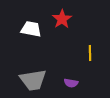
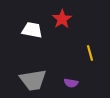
white trapezoid: moved 1 px right, 1 px down
yellow line: rotated 14 degrees counterclockwise
